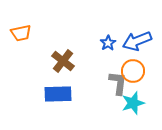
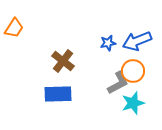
orange trapezoid: moved 7 px left, 5 px up; rotated 45 degrees counterclockwise
blue star: rotated 21 degrees clockwise
gray L-shape: rotated 55 degrees clockwise
